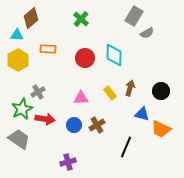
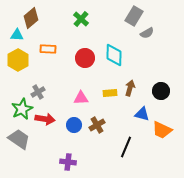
yellow rectangle: rotated 56 degrees counterclockwise
orange trapezoid: moved 1 px right, 1 px down
purple cross: rotated 21 degrees clockwise
